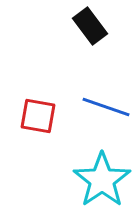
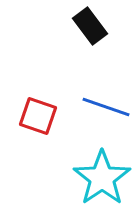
red square: rotated 9 degrees clockwise
cyan star: moved 2 px up
